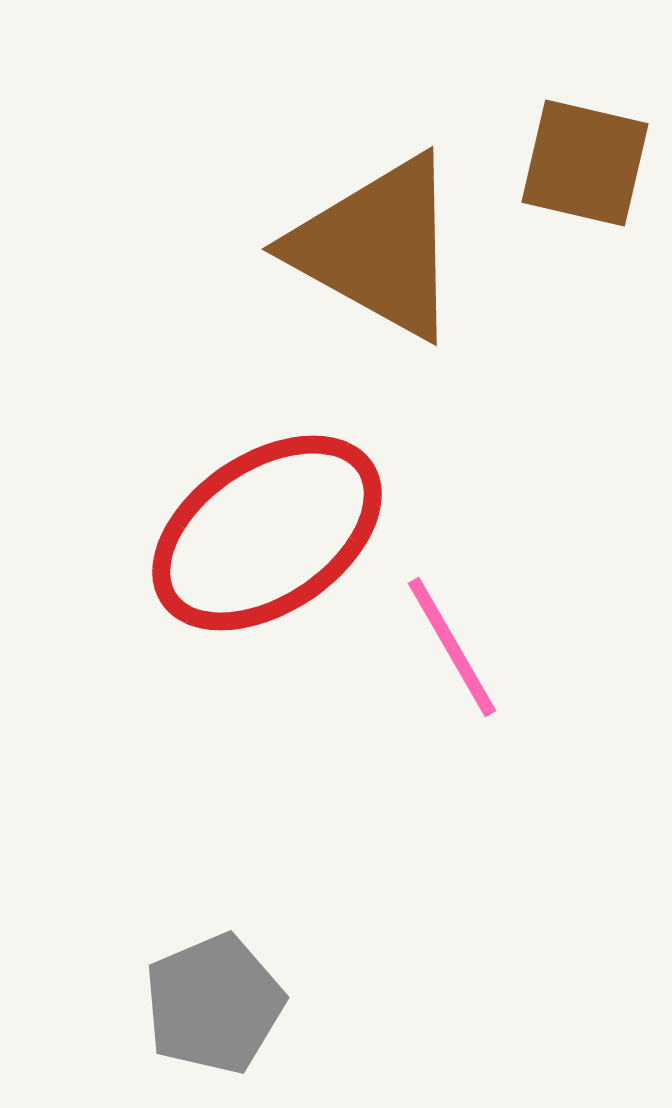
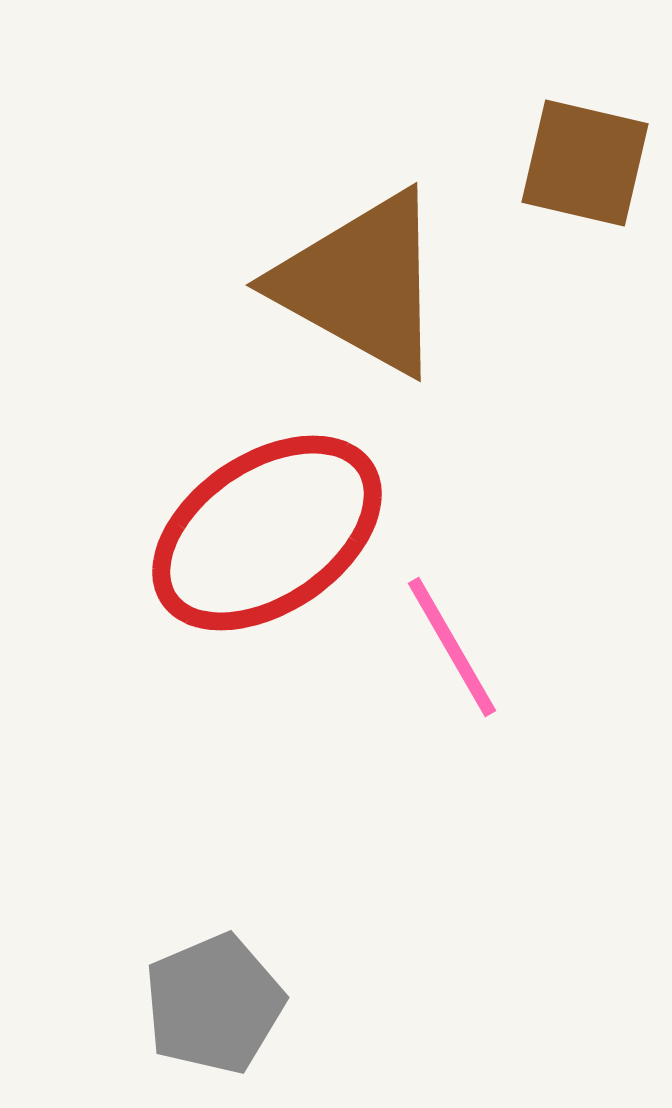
brown triangle: moved 16 px left, 36 px down
